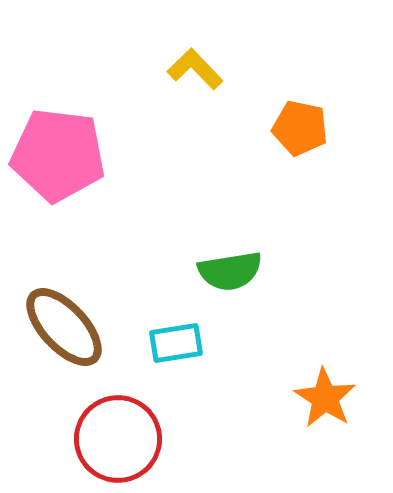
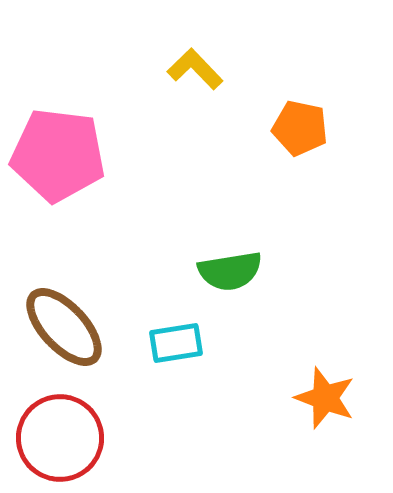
orange star: rotated 12 degrees counterclockwise
red circle: moved 58 px left, 1 px up
